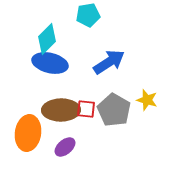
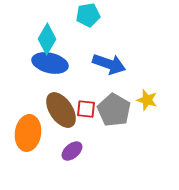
cyan diamond: rotated 16 degrees counterclockwise
blue arrow: moved 2 px down; rotated 52 degrees clockwise
brown ellipse: rotated 57 degrees clockwise
purple ellipse: moved 7 px right, 4 px down
